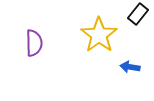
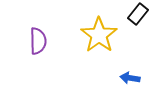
purple semicircle: moved 4 px right, 2 px up
blue arrow: moved 11 px down
